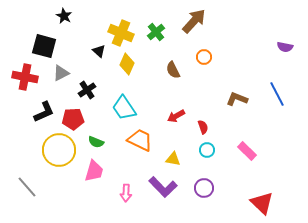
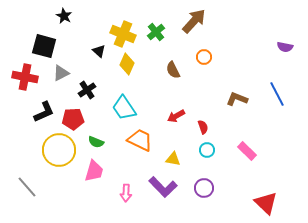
yellow cross: moved 2 px right, 1 px down
red triangle: moved 4 px right
